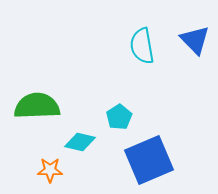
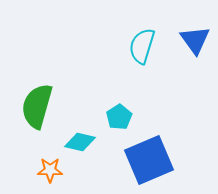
blue triangle: rotated 8 degrees clockwise
cyan semicircle: rotated 27 degrees clockwise
green semicircle: rotated 72 degrees counterclockwise
